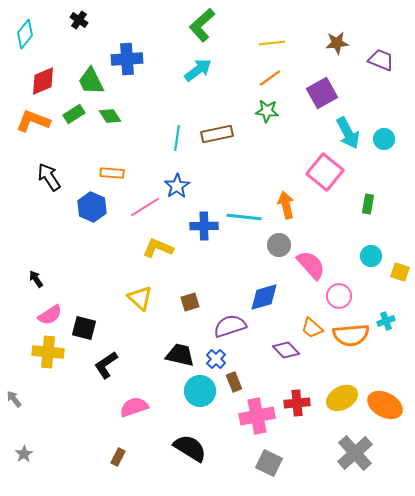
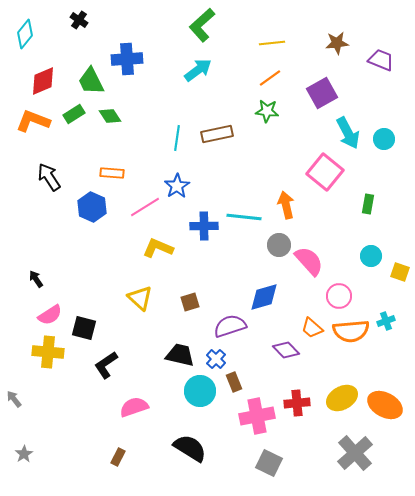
pink semicircle at (311, 265): moved 2 px left, 4 px up
orange semicircle at (351, 335): moved 4 px up
